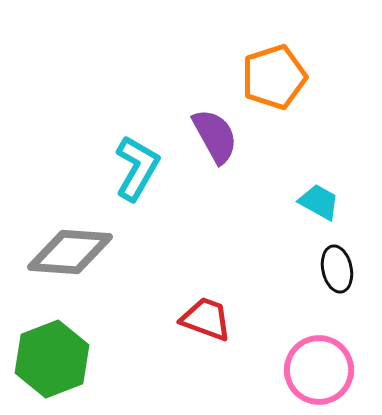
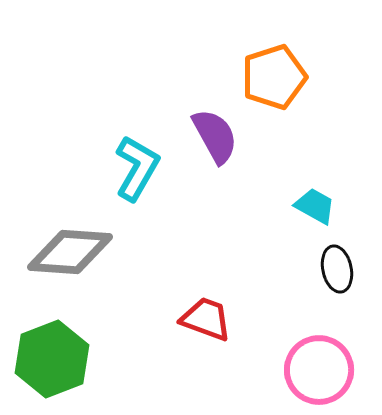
cyan trapezoid: moved 4 px left, 4 px down
